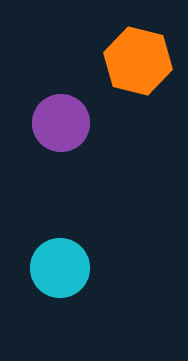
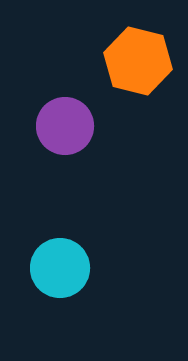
purple circle: moved 4 px right, 3 px down
